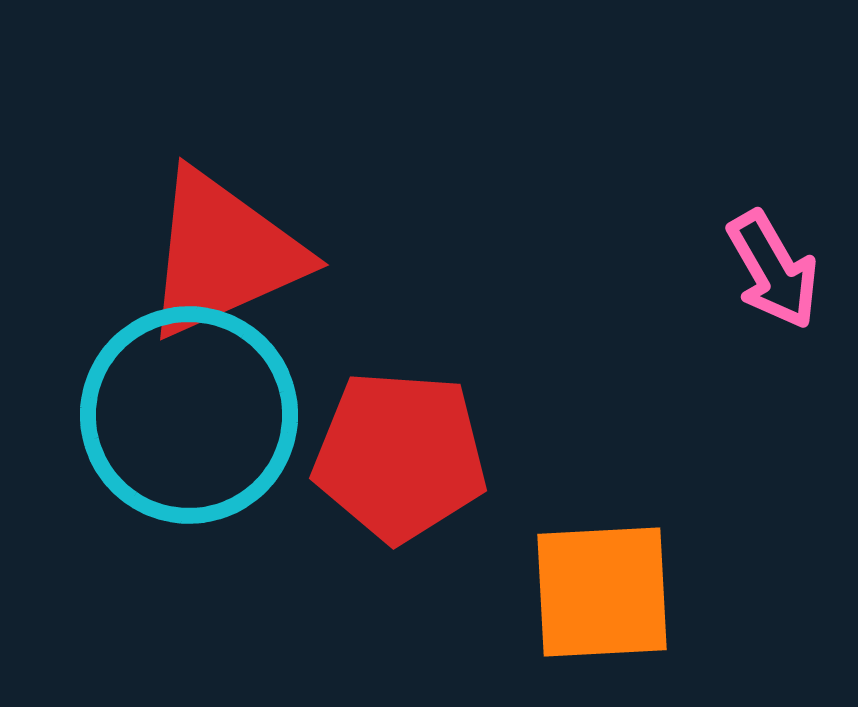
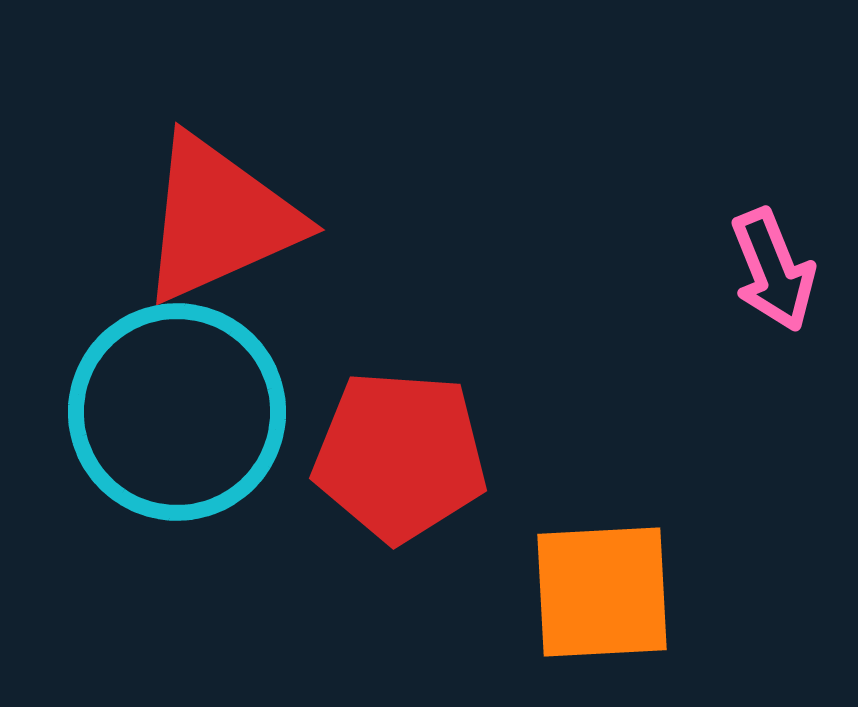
red triangle: moved 4 px left, 35 px up
pink arrow: rotated 8 degrees clockwise
cyan circle: moved 12 px left, 3 px up
